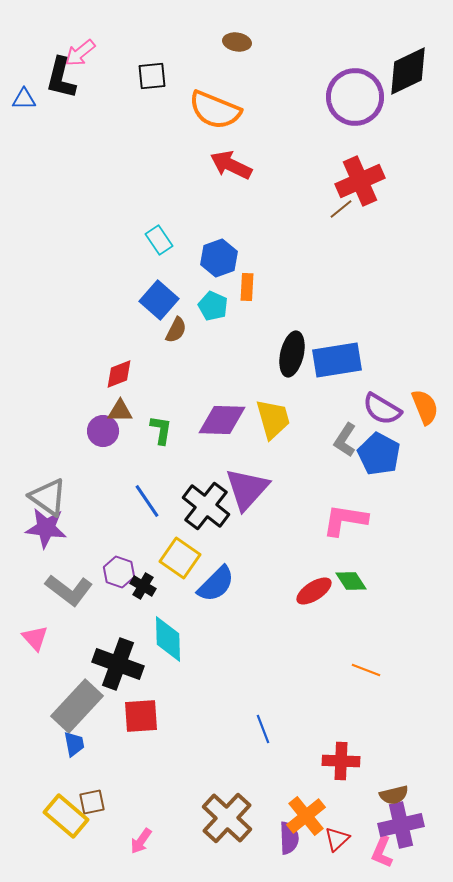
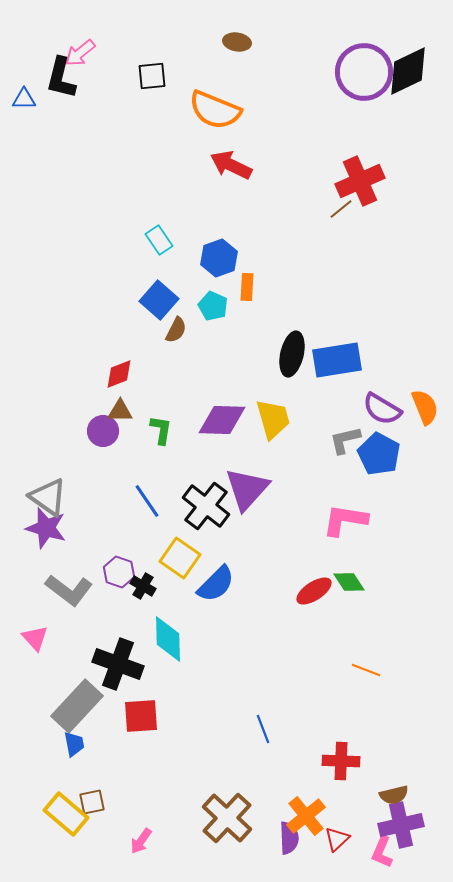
purple circle at (355, 97): moved 9 px right, 25 px up
gray L-shape at (345, 440): rotated 44 degrees clockwise
purple star at (46, 528): rotated 9 degrees clockwise
green diamond at (351, 581): moved 2 px left, 1 px down
yellow rectangle at (66, 816): moved 2 px up
